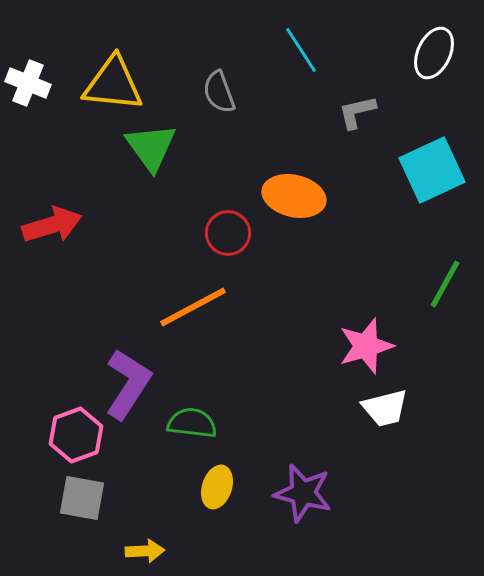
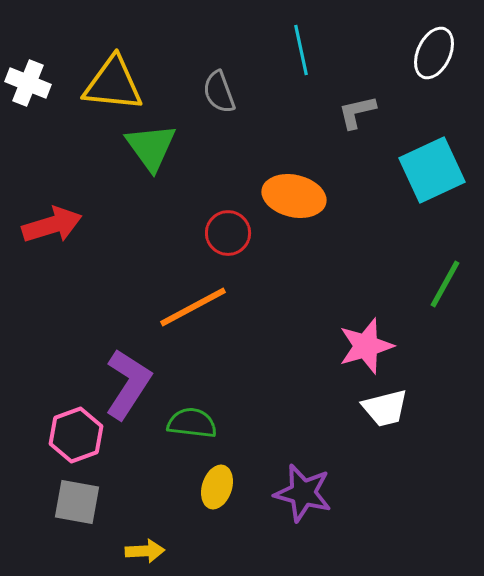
cyan line: rotated 21 degrees clockwise
gray square: moved 5 px left, 4 px down
